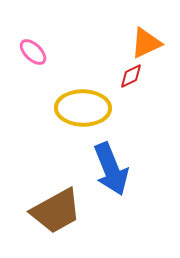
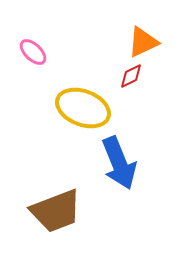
orange triangle: moved 3 px left, 1 px up
yellow ellipse: rotated 20 degrees clockwise
blue arrow: moved 8 px right, 6 px up
brown trapezoid: rotated 8 degrees clockwise
